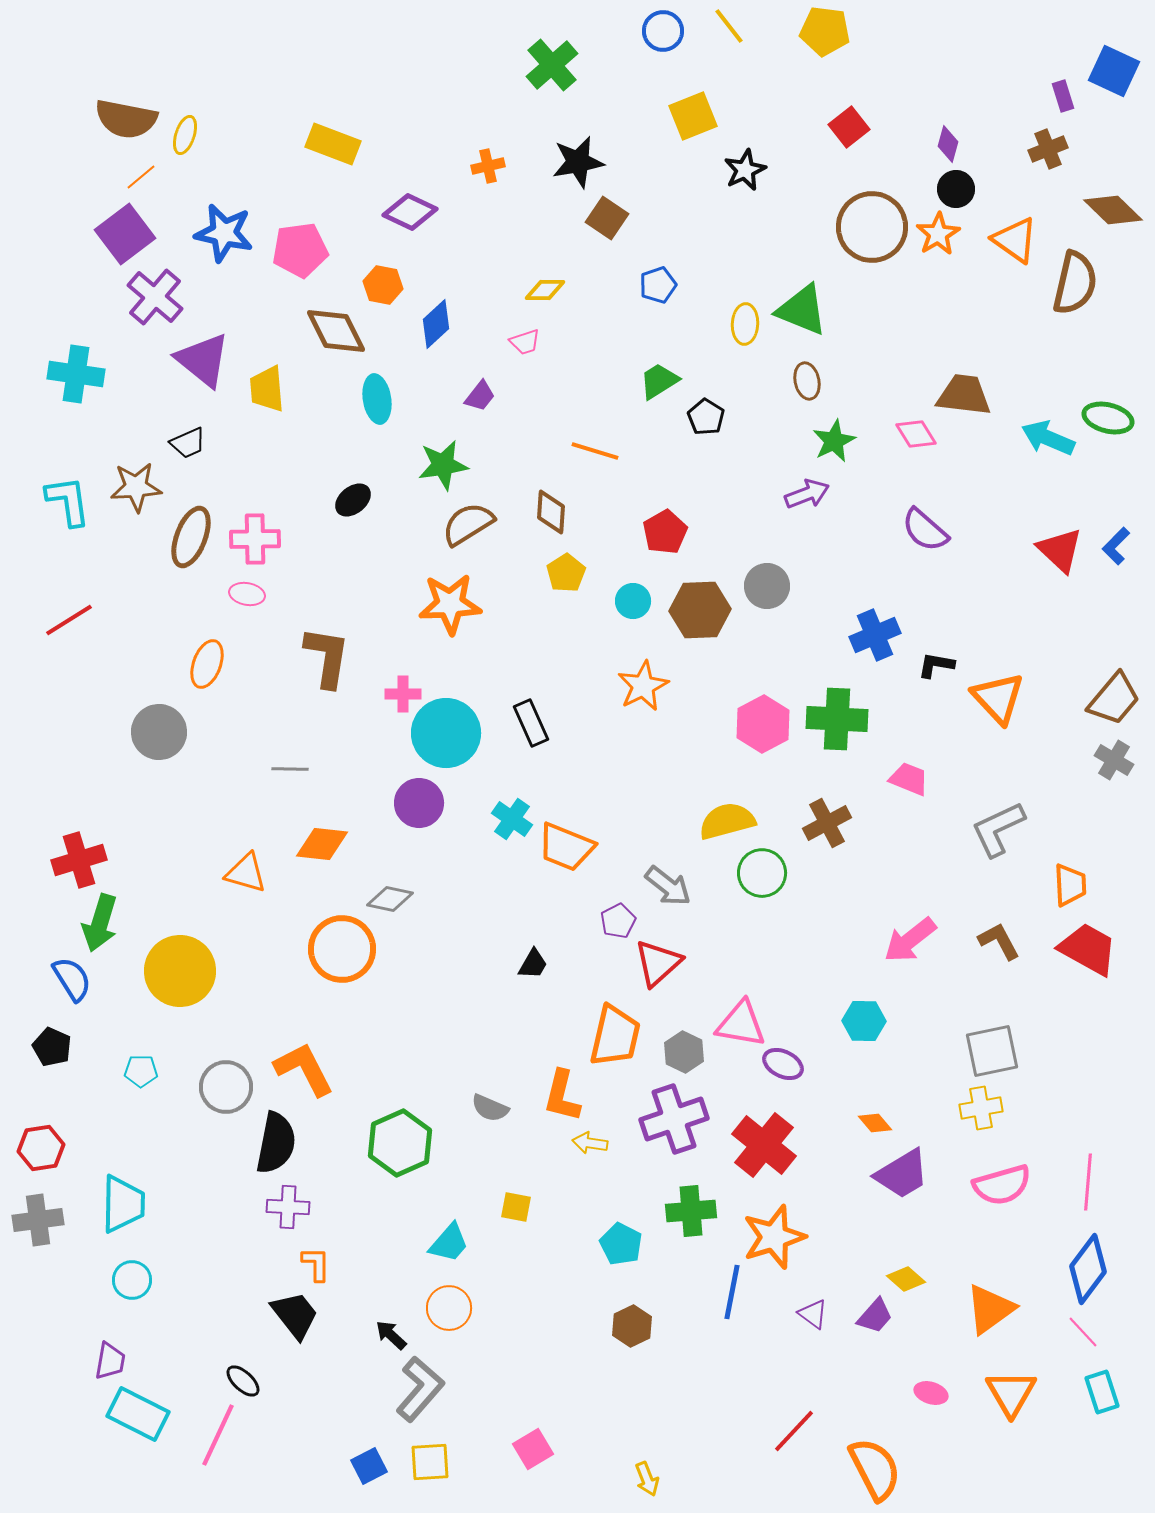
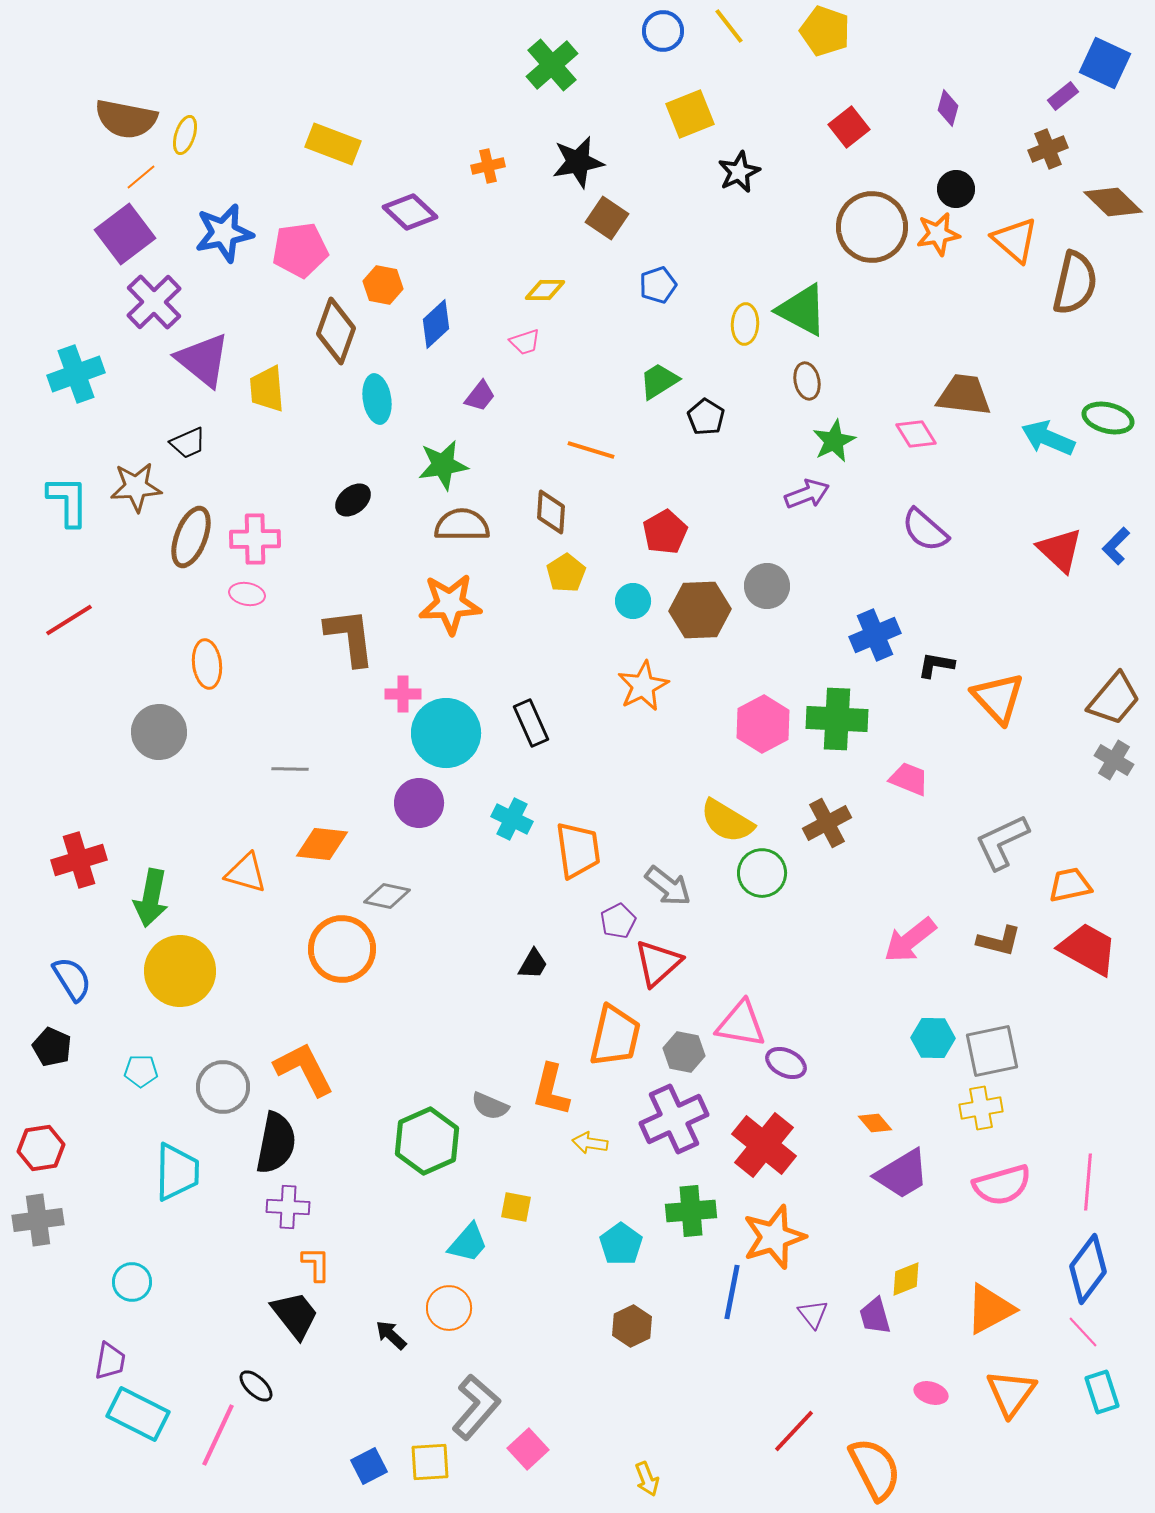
yellow pentagon at (825, 31): rotated 12 degrees clockwise
blue square at (1114, 71): moved 9 px left, 8 px up
purple rectangle at (1063, 96): rotated 68 degrees clockwise
yellow square at (693, 116): moved 3 px left, 2 px up
purple diamond at (948, 144): moved 36 px up
black star at (745, 170): moved 6 px left, 2 px down
brown diamond at (1113, 210): moved 8 px up
purple diamond at (410, 212): rotated 18 degrees clockwise
blue star at (224, 233): rotated 24 degrees counterclockwise
orange star at (938, 234): rotated 21 degrees clockwise
orange triangle at (1015, 240): rotated 6 degrees clockwise
purple cross at (155, 297): moved 1 px left, 5 px down; rotated 6 degrees clockwise
green triangle at (802, 310): rotated 6 degrees clockwise
brown diamond at (336, 331): rotated 46 degrees clockwise
cyan cross at (76, 374): rotated 28 degrees counterclockwise
orange line at (595, 451): moved 4 px left, 1 px up
cyan L-shape at (68, 501): rotated 8 degrees clockwise
brown semicircle at (468, 524): moved 6 px left, 1 px down; rotated 32 degrees clockwise
brown L-shape at (327, 657): moved 23 px right, 20 px up; rotated 16 degrees counterclockwise
orange ellipse at (207, 664): rotated 27 degrees counterclockwise
cyan cross at (512, 819): rotated 9 degrees counterclockwise
yellow semicircle at (727, 821): rotated 134 degrees counterclockwise
gray L-shape at (998, 829): moved 4 px right, 13 px down
orange trapezoid at (566, 847): moved 12 px right, 3 px down; rotated 120 degrees counterclockwise
orange trapezoid at (1070, 885): rotated 99 degrees counterclockwise
gray diamond at (390, 899): moved 3 px left, 3 px up
green arrow at (100, 923): moved 51 px right, 25 px up; rotated 6 degrees counterclockwise
brown L-shape at (999, 941): rotated 132 degrees clockwise
cyan hexagon at (864, 1021): moved 69 px right, 17 px down
gray hexagon at (684, 1052): rotated 15 degrees counterclockwise
purple ellipse at (783, 1064): moved 3 px right, 1 px up
gray circle at (226, 1087): moved 3 px left
orange L-shape at (562, 1096): moved 11 px left, 6 px up
gray semicircle at (490, 1108): moved 2 px up
purple cross at (674, 1119): rotated 6 degrees counterclockwise
green hexagon at (400, 1143): moved 27 px right, 2 px up
cyan trapezoid at (123, 1204): moved 54 px right, 32 px up
cyan trapezoid at (449, 1243): moved 19 px right
cyan pentagon at (621, 1244): rotated 9 degrees clockwise
yellow diamond at (906, 1279): rotated 63 degrees counterclockwise
cyan circle at (132, 1280): moved 2 px down
orange triangle at (990, 1309): rotated 8 degrees clockwise
purple triangle at (813, 1314): rotated 16 degrees clockwise
purple trapezoid at (875, 1316): rotated 123 degrees clockwise
black ellipse at (243, 1381): moved 13 px right, 5 px down
gray L-shape at (420, 1389): moved 56 px right, 18 px down
orange triangle at (1011, 1393): rotated 6 degrees clockwise
pink square at (533, 1449): moved 5 px left; rotated 12 degrees counterclockwise
